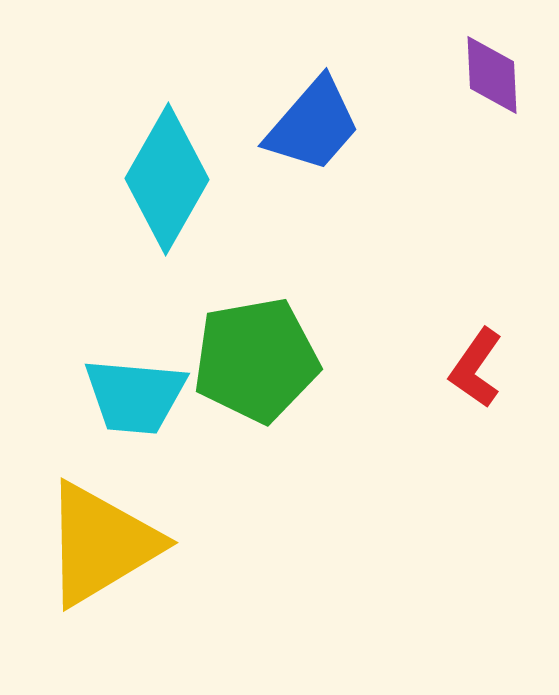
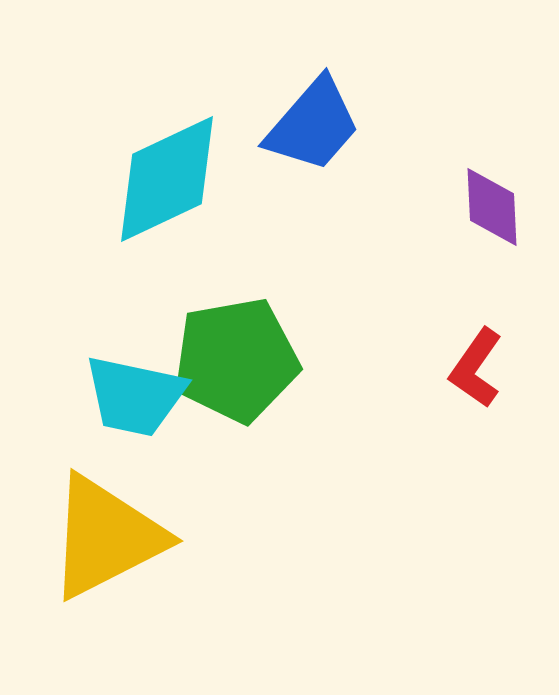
purple diamond: moved 132 px down
cyan diamond: rotated 35 degrees clockwise
green pentagon: moved 20 px left
cyan trapezoid: rotated 7 degrees clockwise
yellow triangle: moved 5 px right, 7 px up; rotated 4 degrees clockwise
